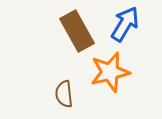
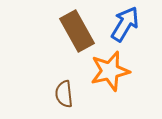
orange star: moved 1 px up
